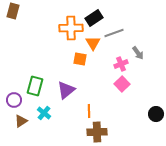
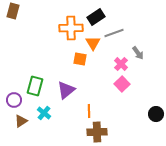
black rectangle: moved 2 px right, 1 px up
pink cross: rotated 24 degrees counterclockwise
